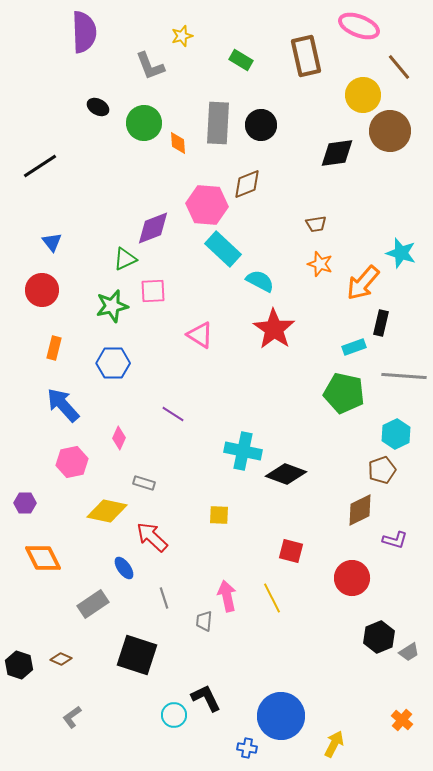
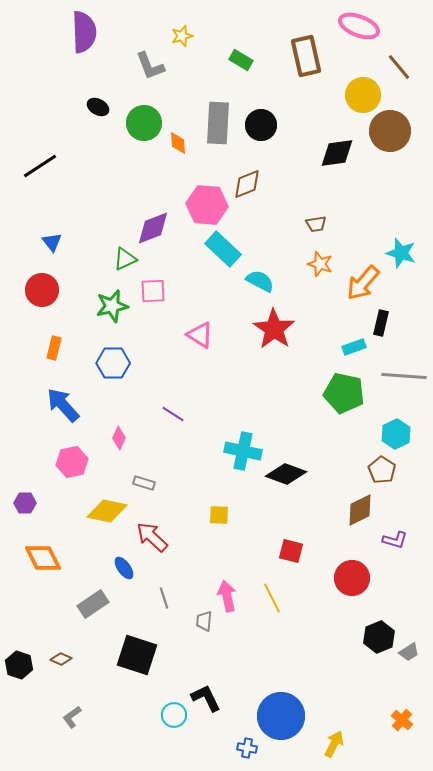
brown pentagon at (382, 470): rotated 20 degrees counterclockwise
